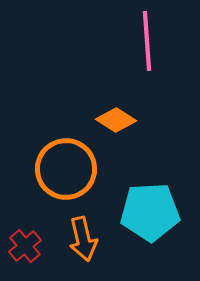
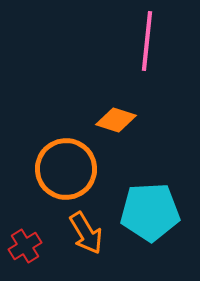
pink line: rotated 10 degrees clockwise
orange diamond: rotated 15 degrees counterclockwise
orange arrow: moved 3 px right, 6 px up; rotated 18 degrees counterclockwise
red cross: rotated 8 degrees clockwise
